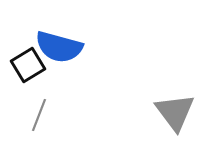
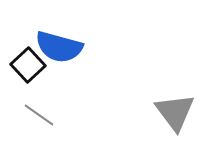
black square: rotated 12 degrees counterclockwise
gray line: rotated 76 degrees counterclockwise
